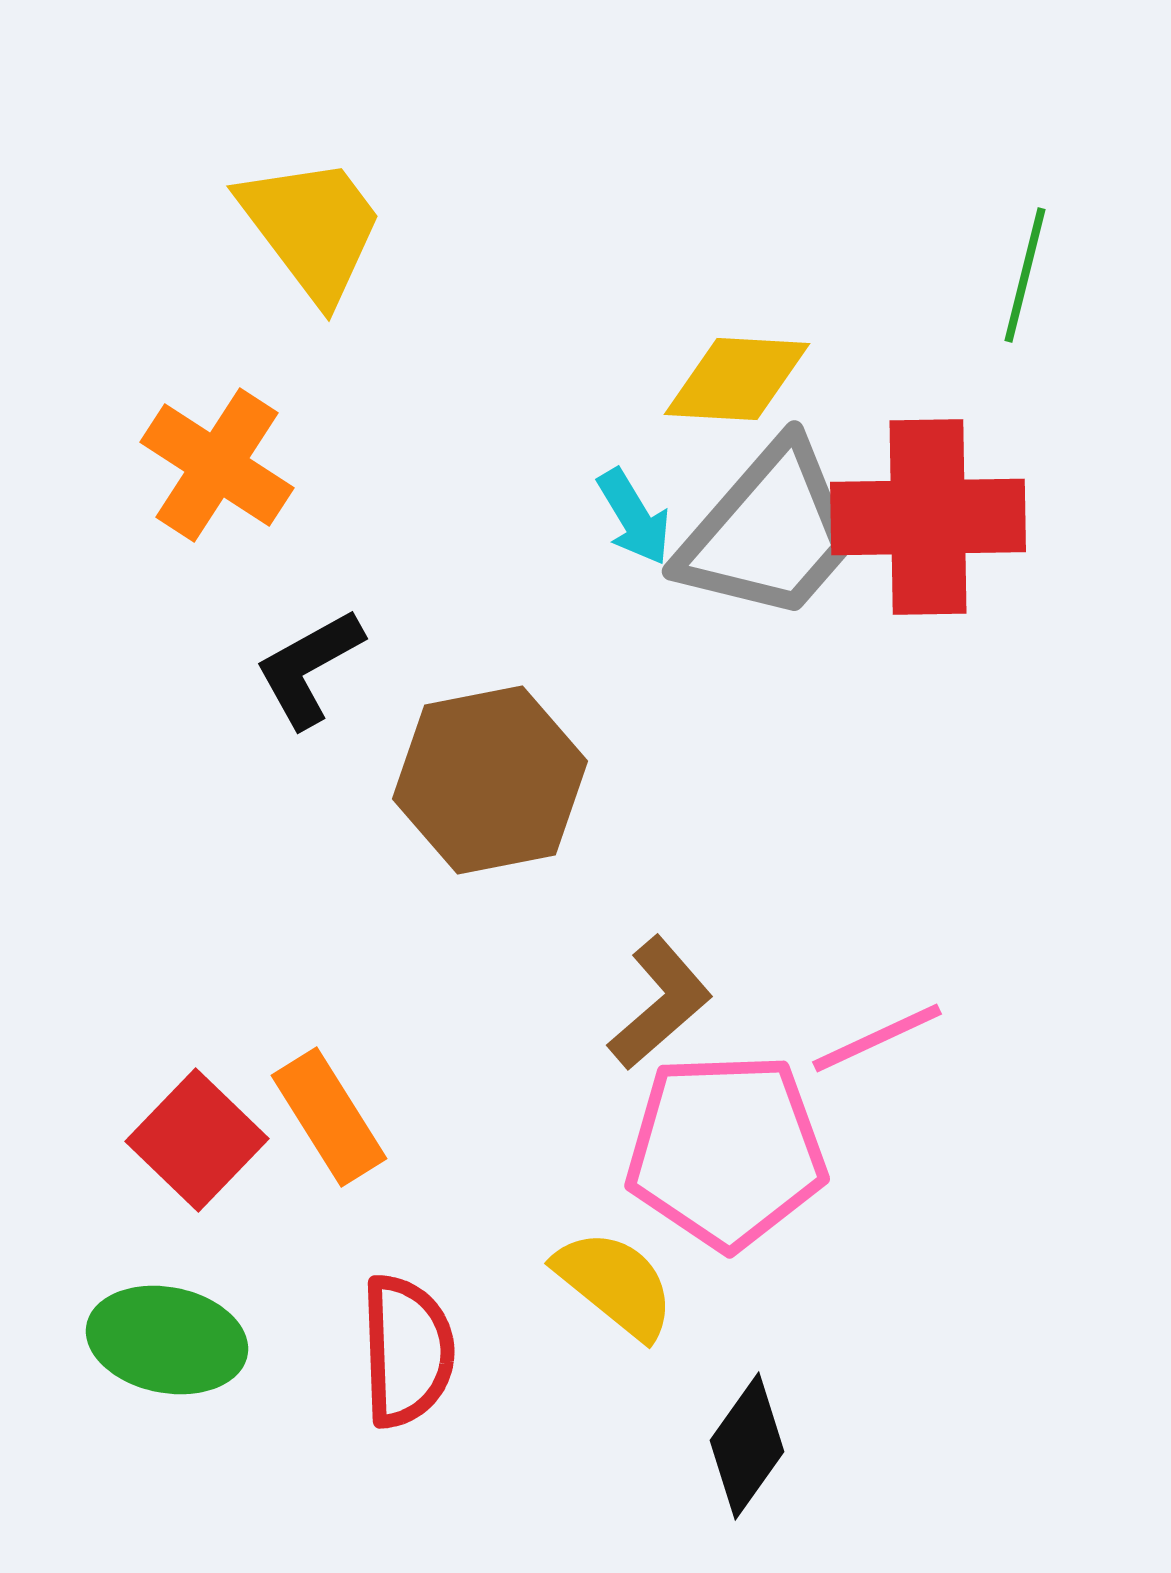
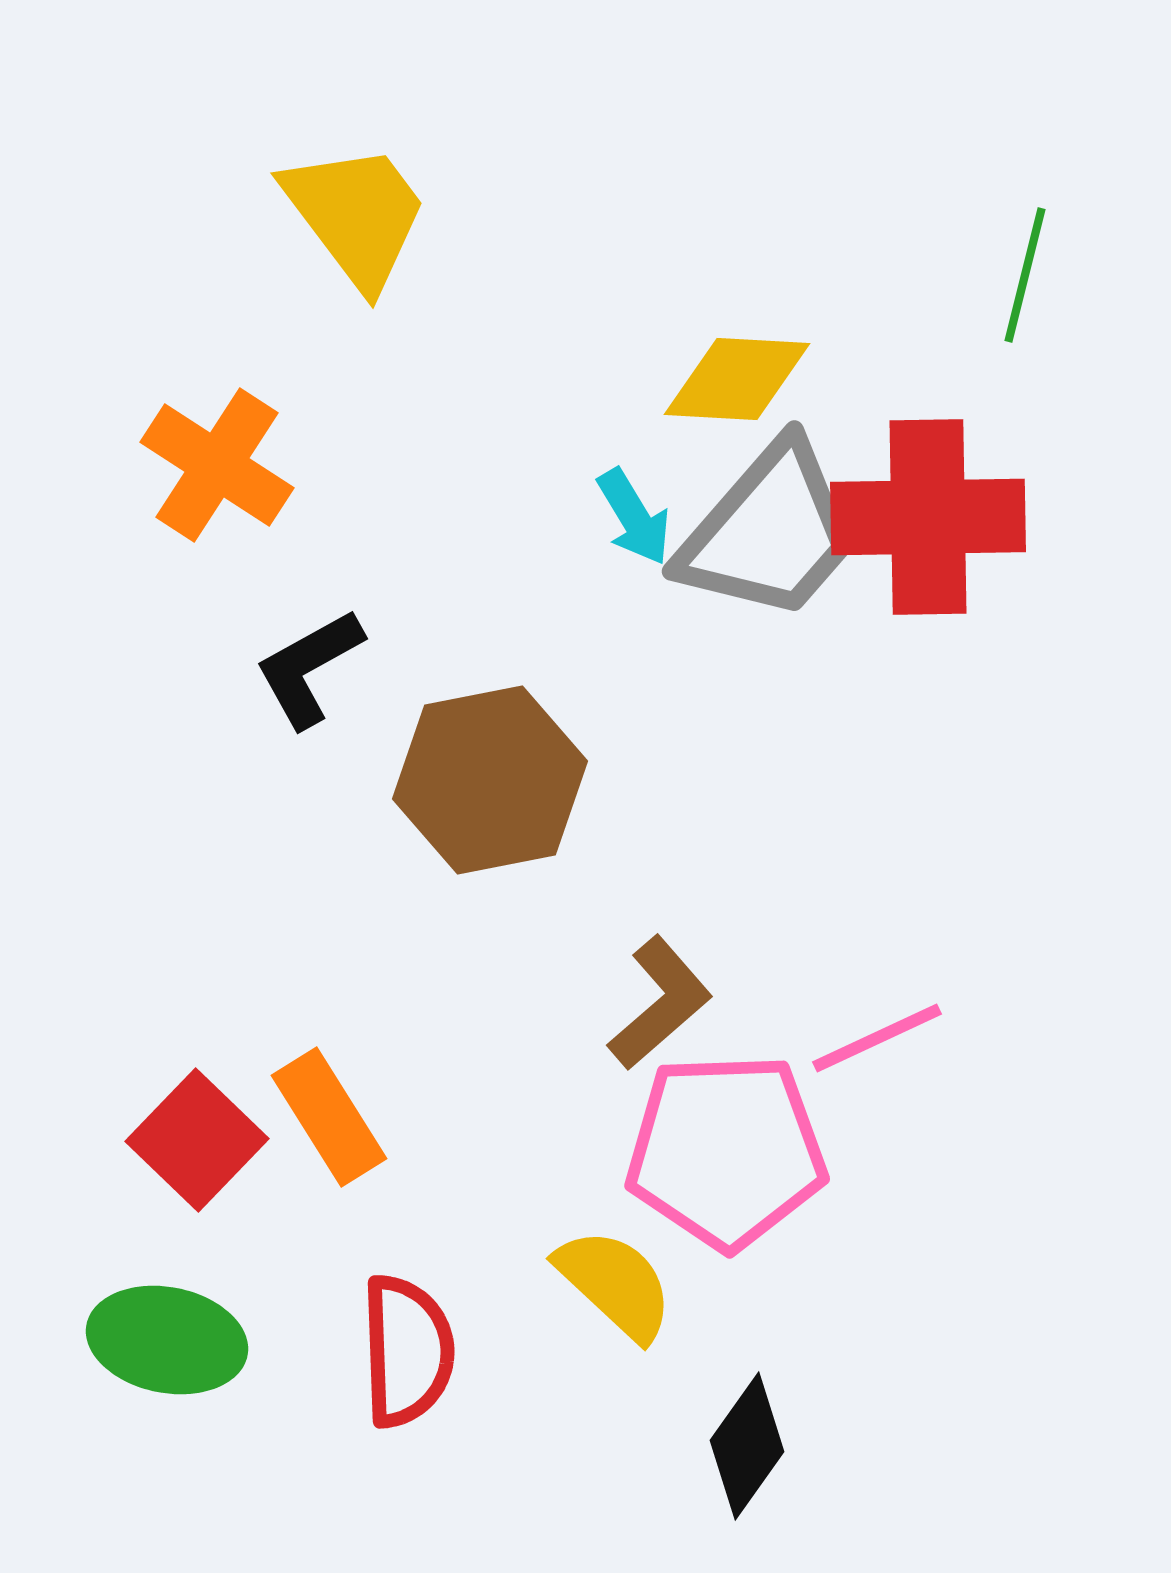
yellow trapezoid: moved 44 px right, 13 px up
yellow semicircle: rotated 4 degrees clockwise
